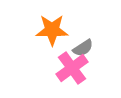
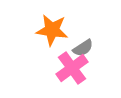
orange star: rotated 8 degrees clockwise
